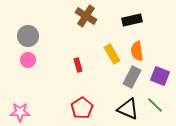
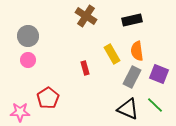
red rectangle: moved 7 px right, 3 px down
purple square: moved 1 px left, 2 px up
red pentagon: moved 34 px left, 10 px up
